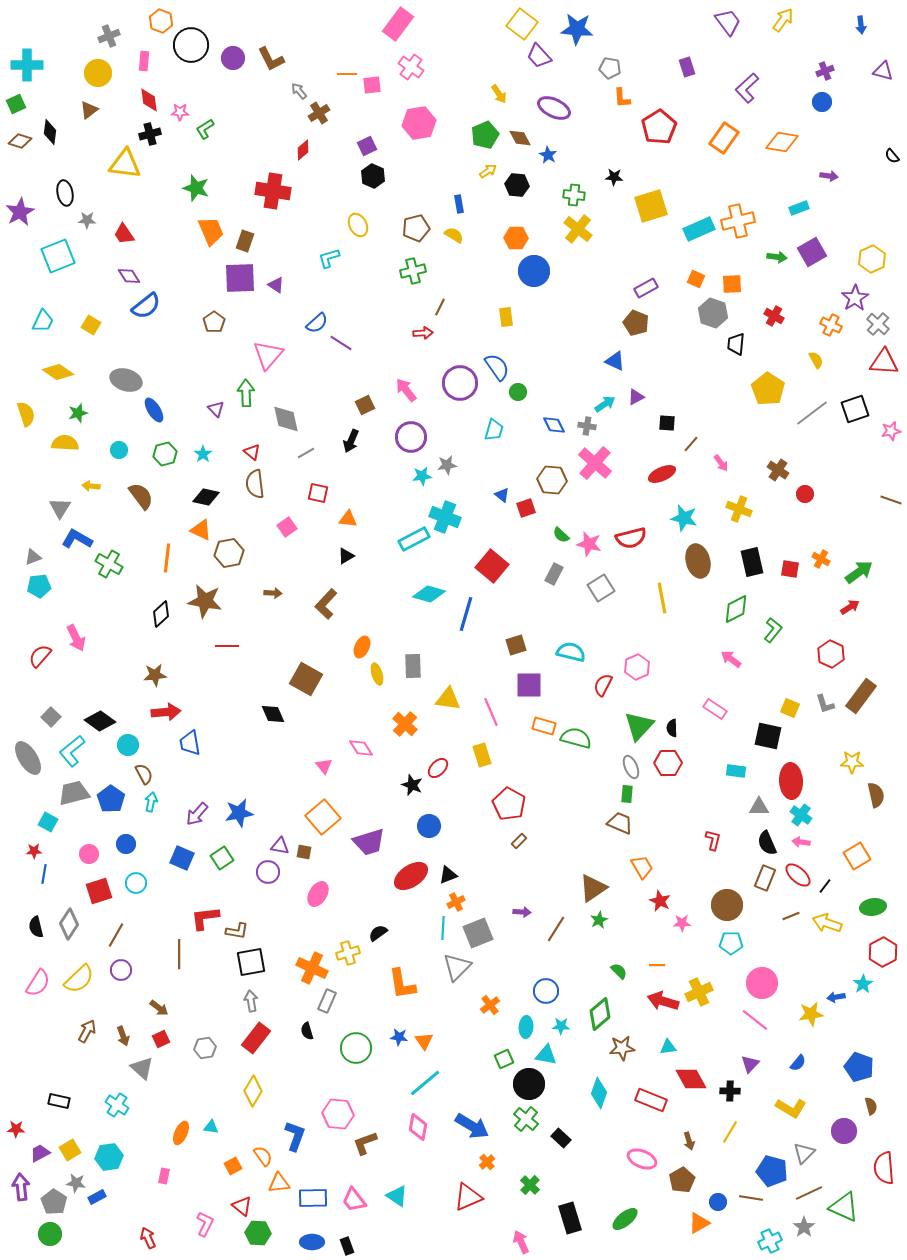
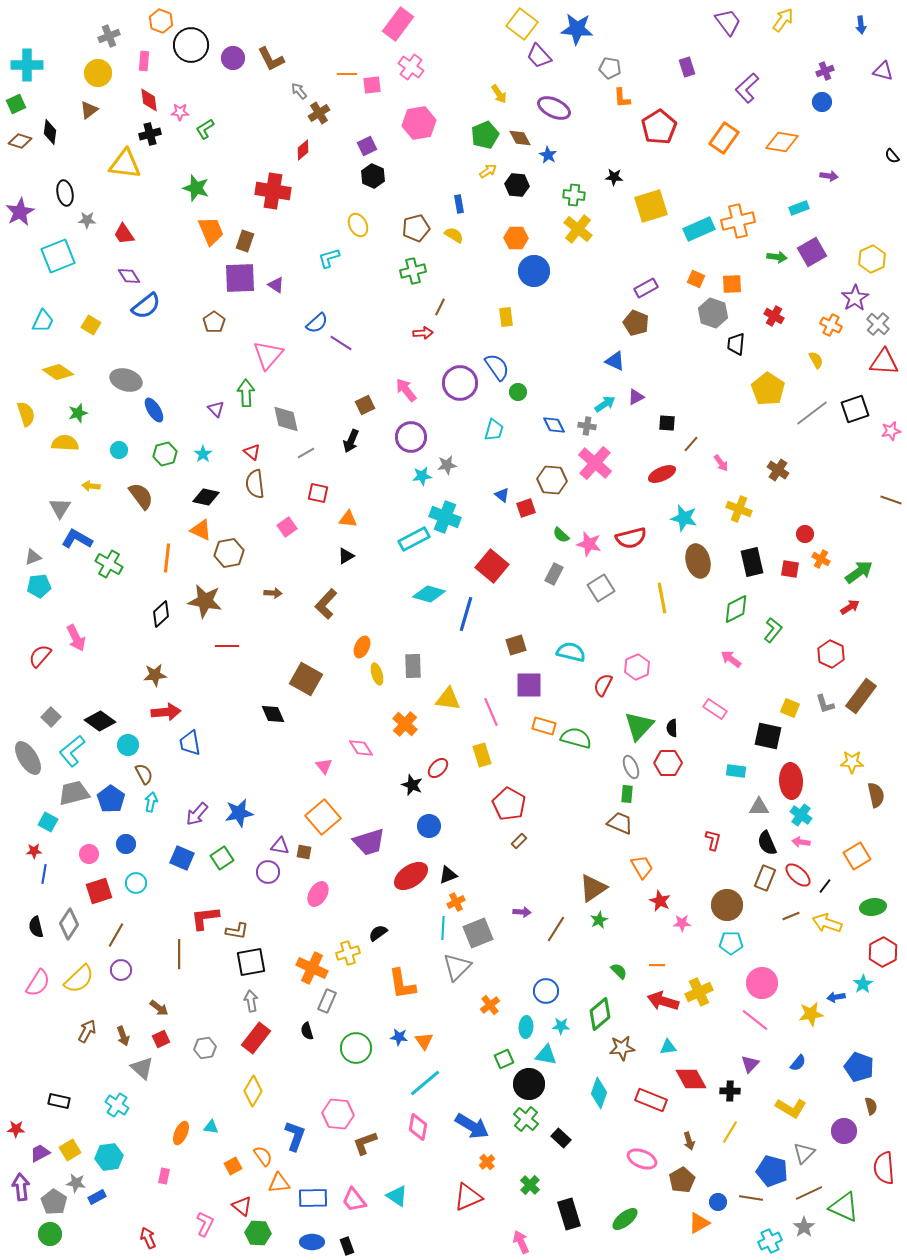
red circle at (805, 494): moved 40 px down
black rectangle at (570, 1218): moved 1 px left, 4 px up
